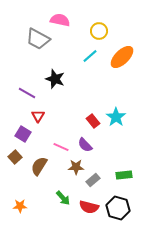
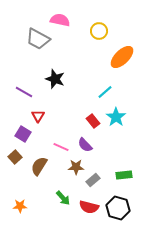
cyan line: moved 15 px right, 36 px down
purple line: moved 3 px left, 1 px up
